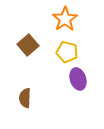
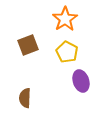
brown square: rotated 20 degrees clockwise
yellow pentagon: rotated 15 degrees clockwise
purple ellipse: moved 3 px right, 2 px down
